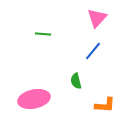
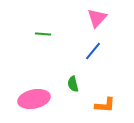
green semicircle: moved 3 px left, 3 px down
